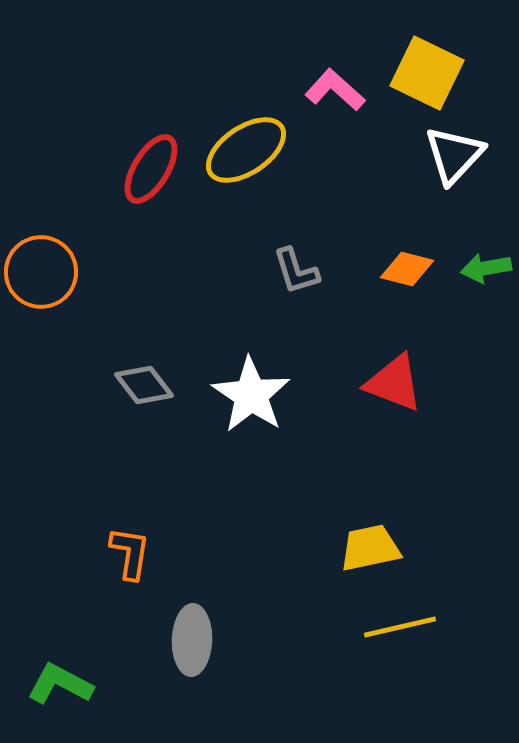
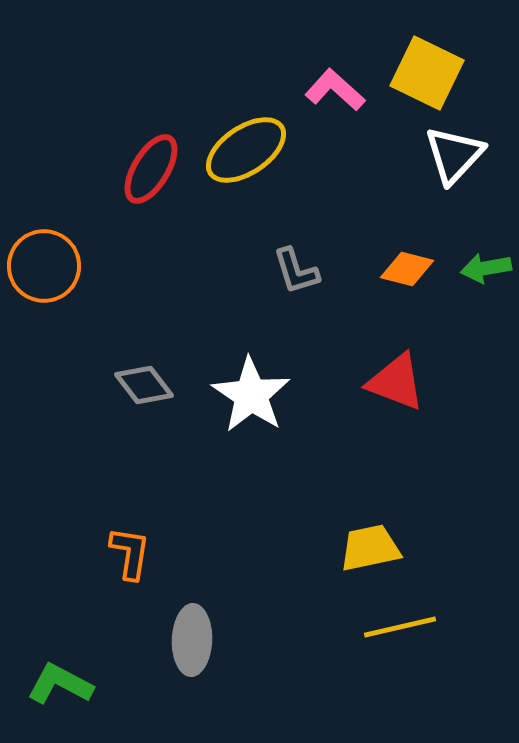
orange circle: moved 3 px right, 6 px up
red triangle: moved 2 px right, 1 px up
